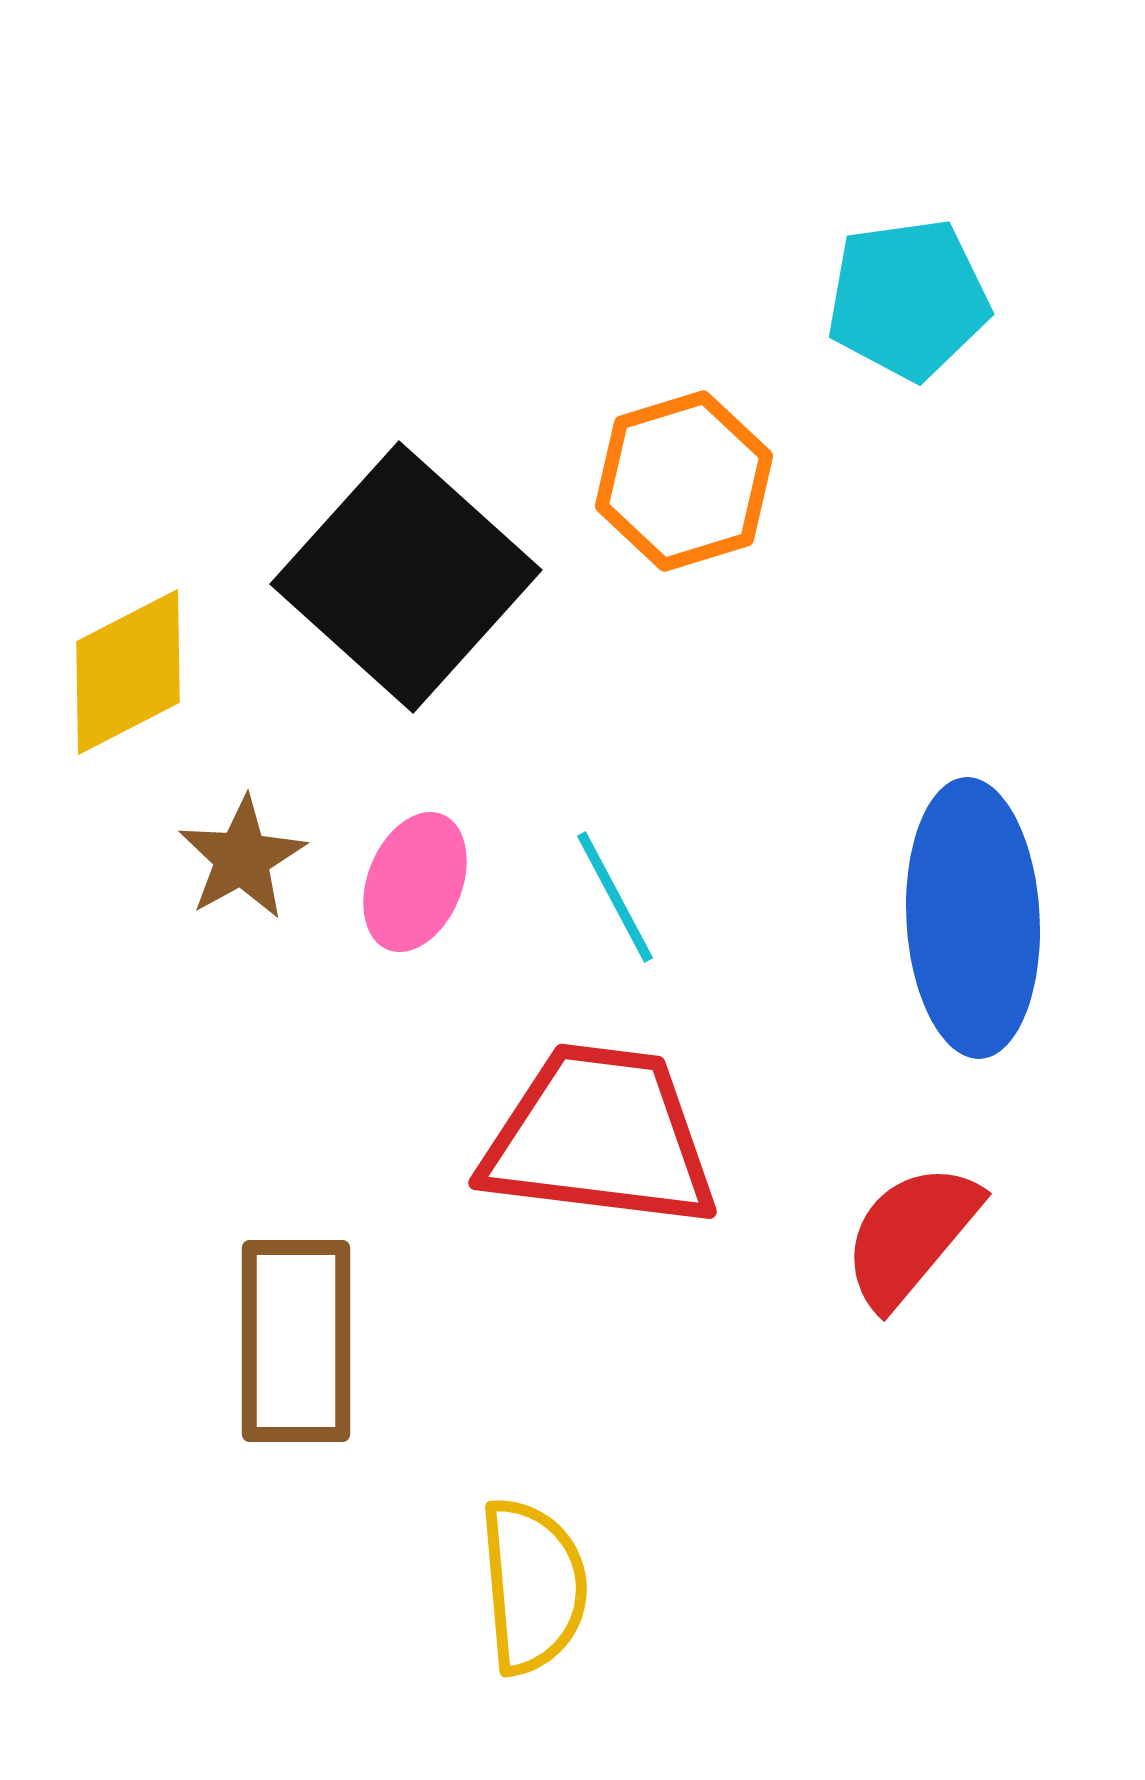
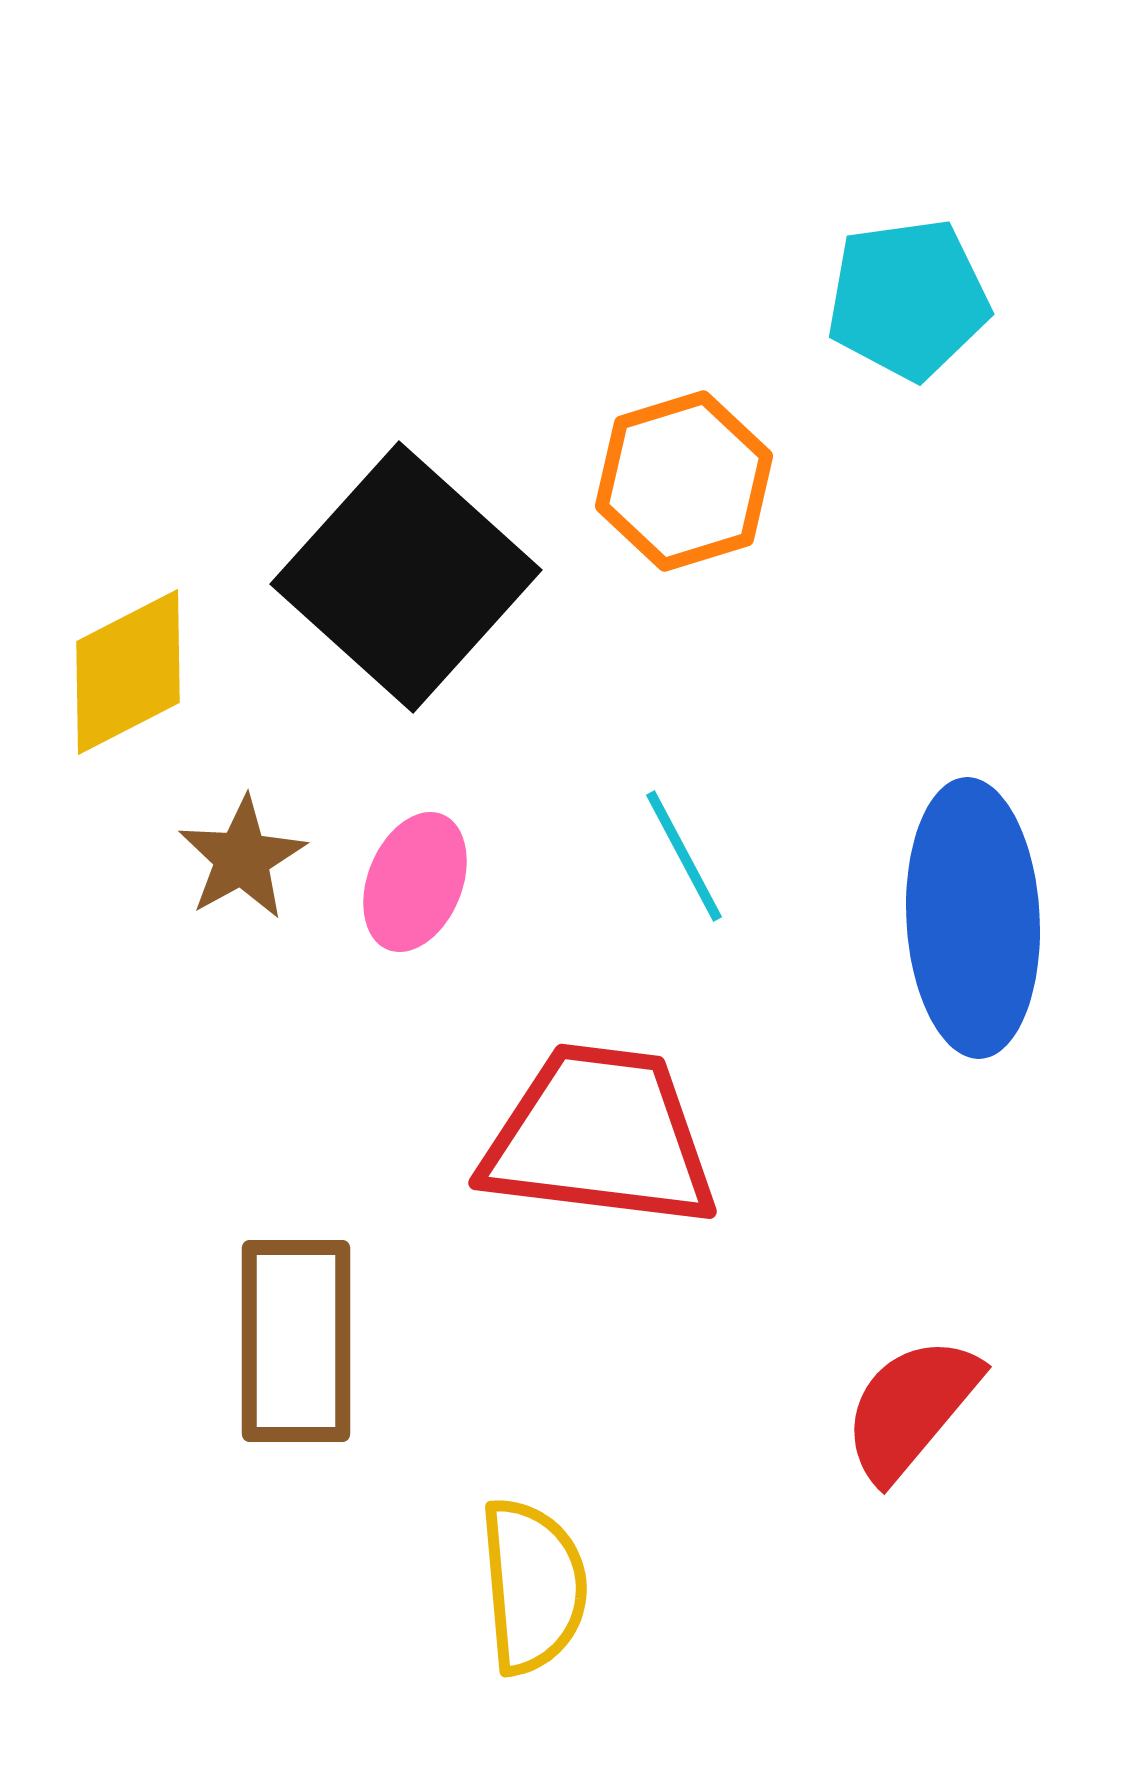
cyan line: moved 69 px right, 41 px up
red semicircle: moved 173 px down
